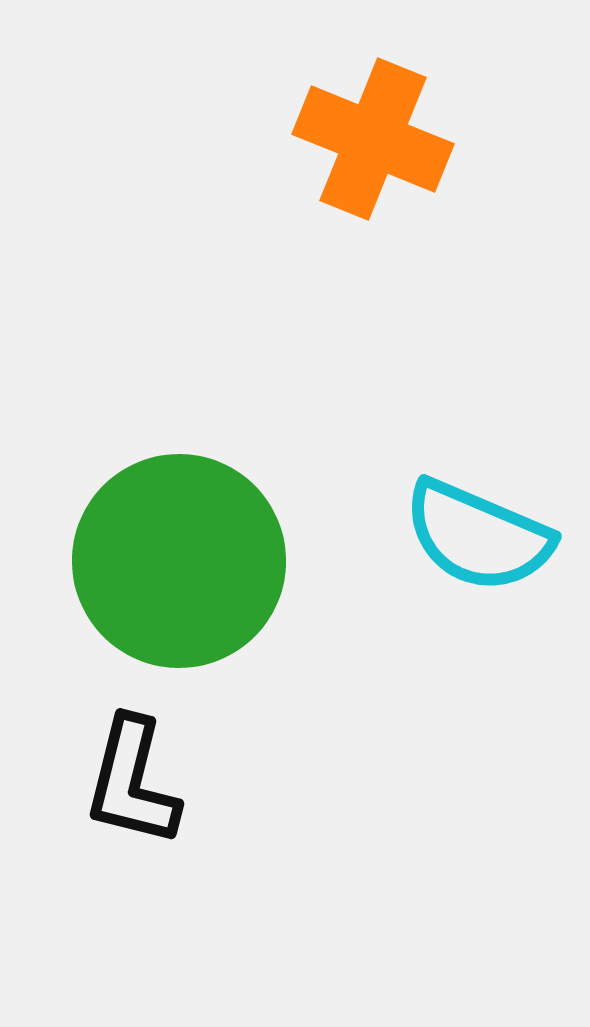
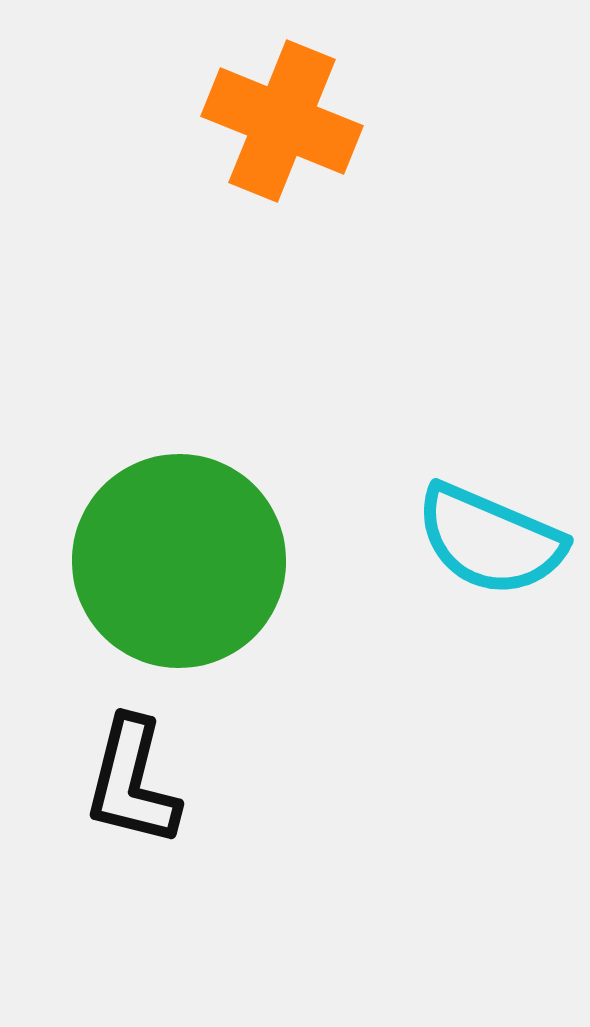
orange cross: moved 91 px left, 18 px up
cyan semicircle: moved 12 px right, 4 px down
